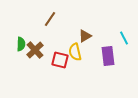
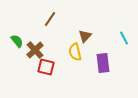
brown triangle: rotated 16 degrees counterclockwise
green semicircle: moved 4 px left, 3 px up; rotated 40 degrees counterclockwise
purple rectangle: moved 5 px left, 7 px down
red square: moved 14 px left, 7 px down
